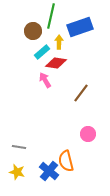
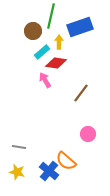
orange semicircle: rotated 35 degrees counterclockwise
